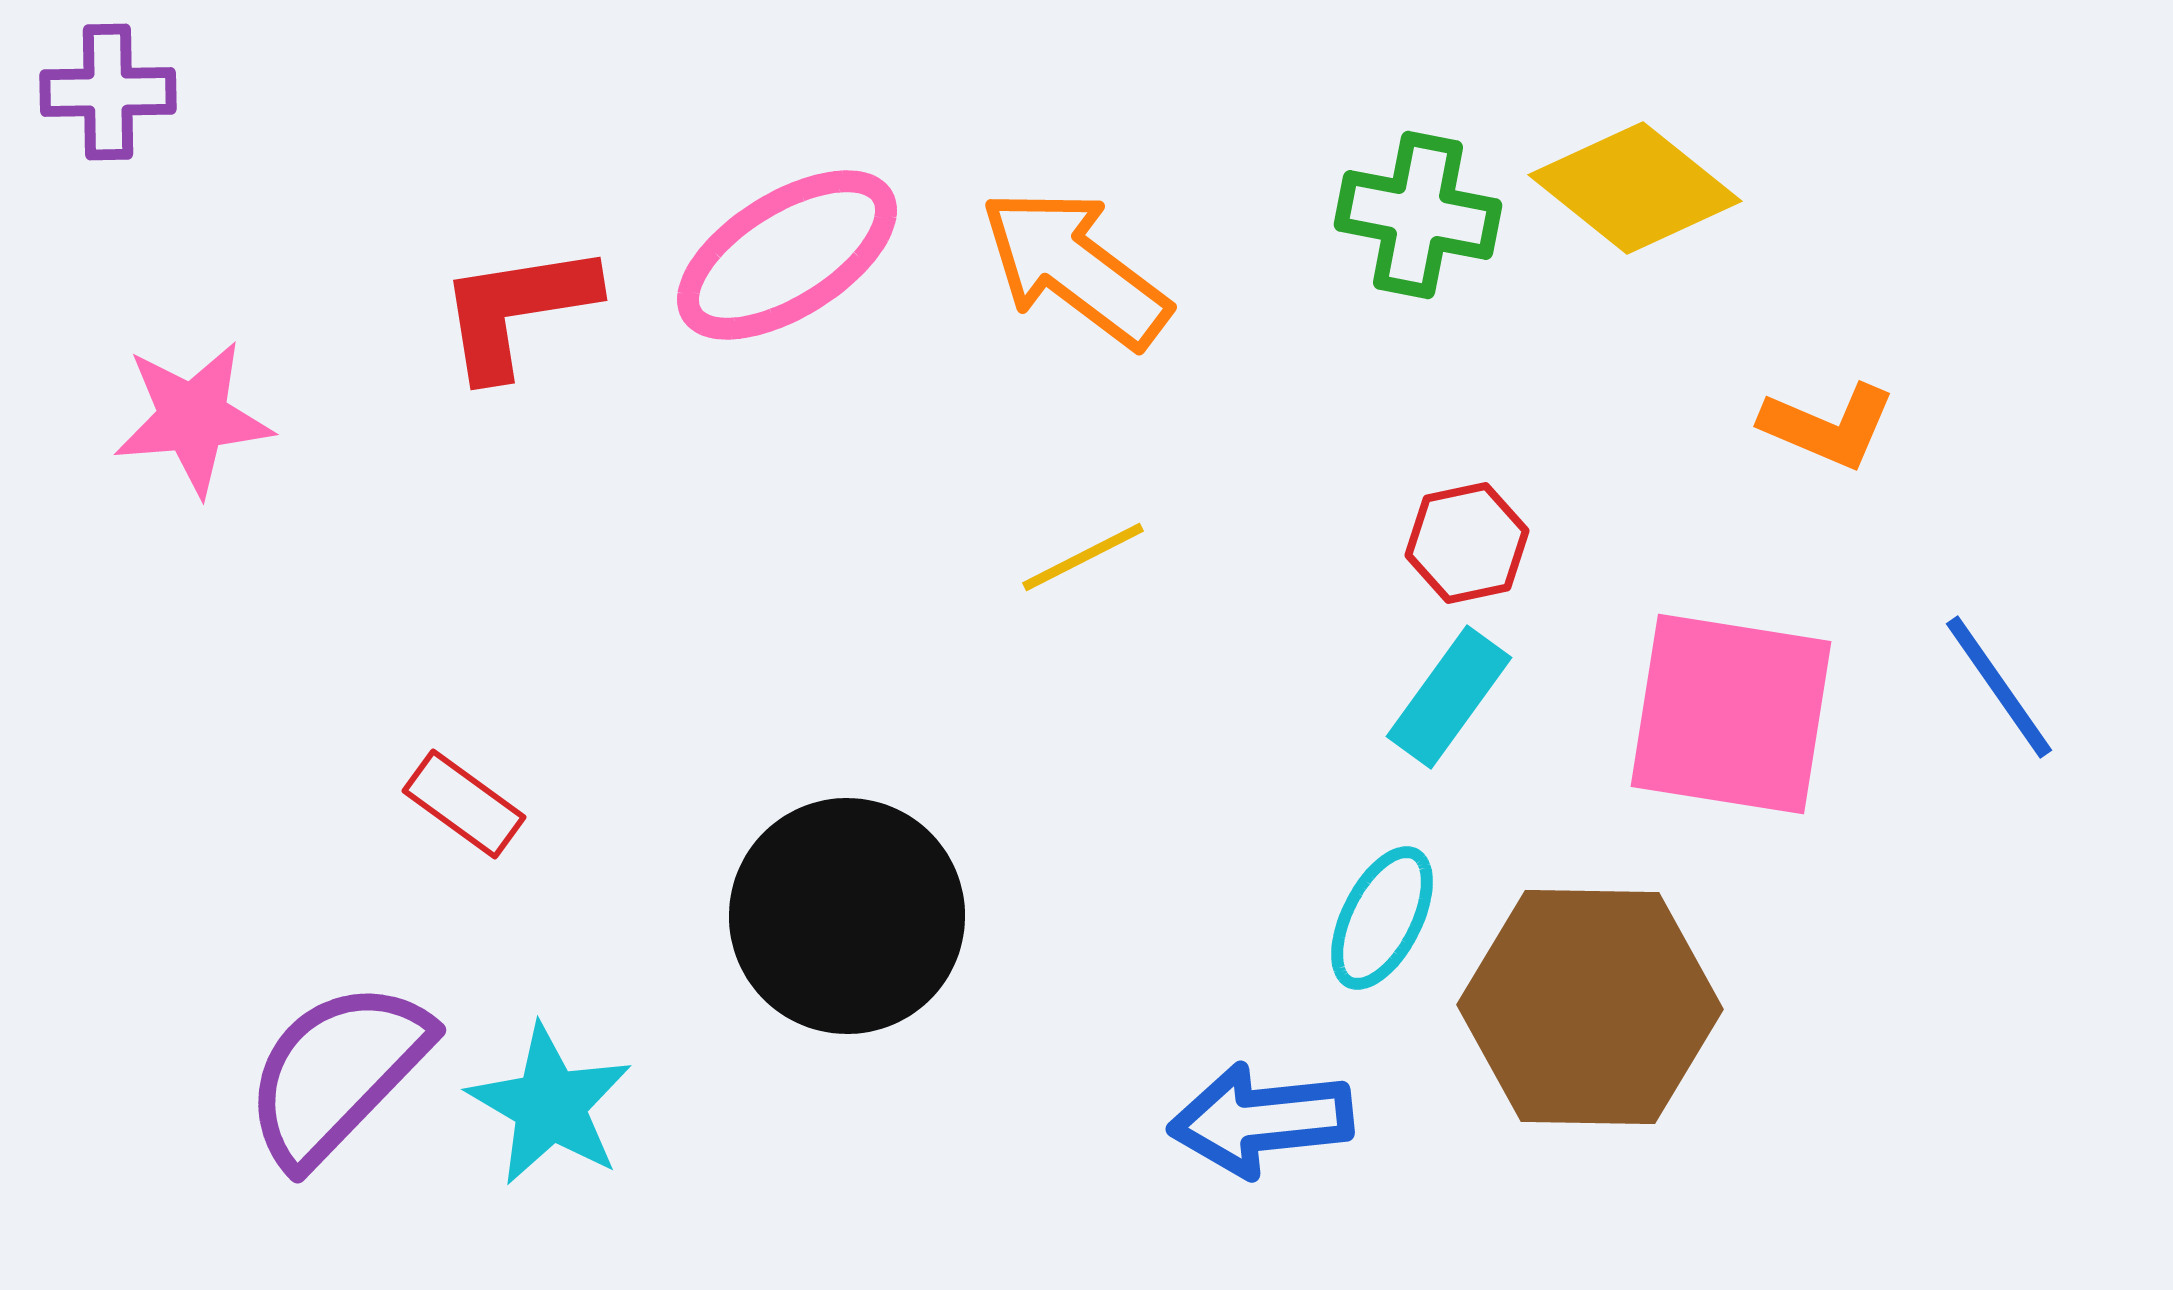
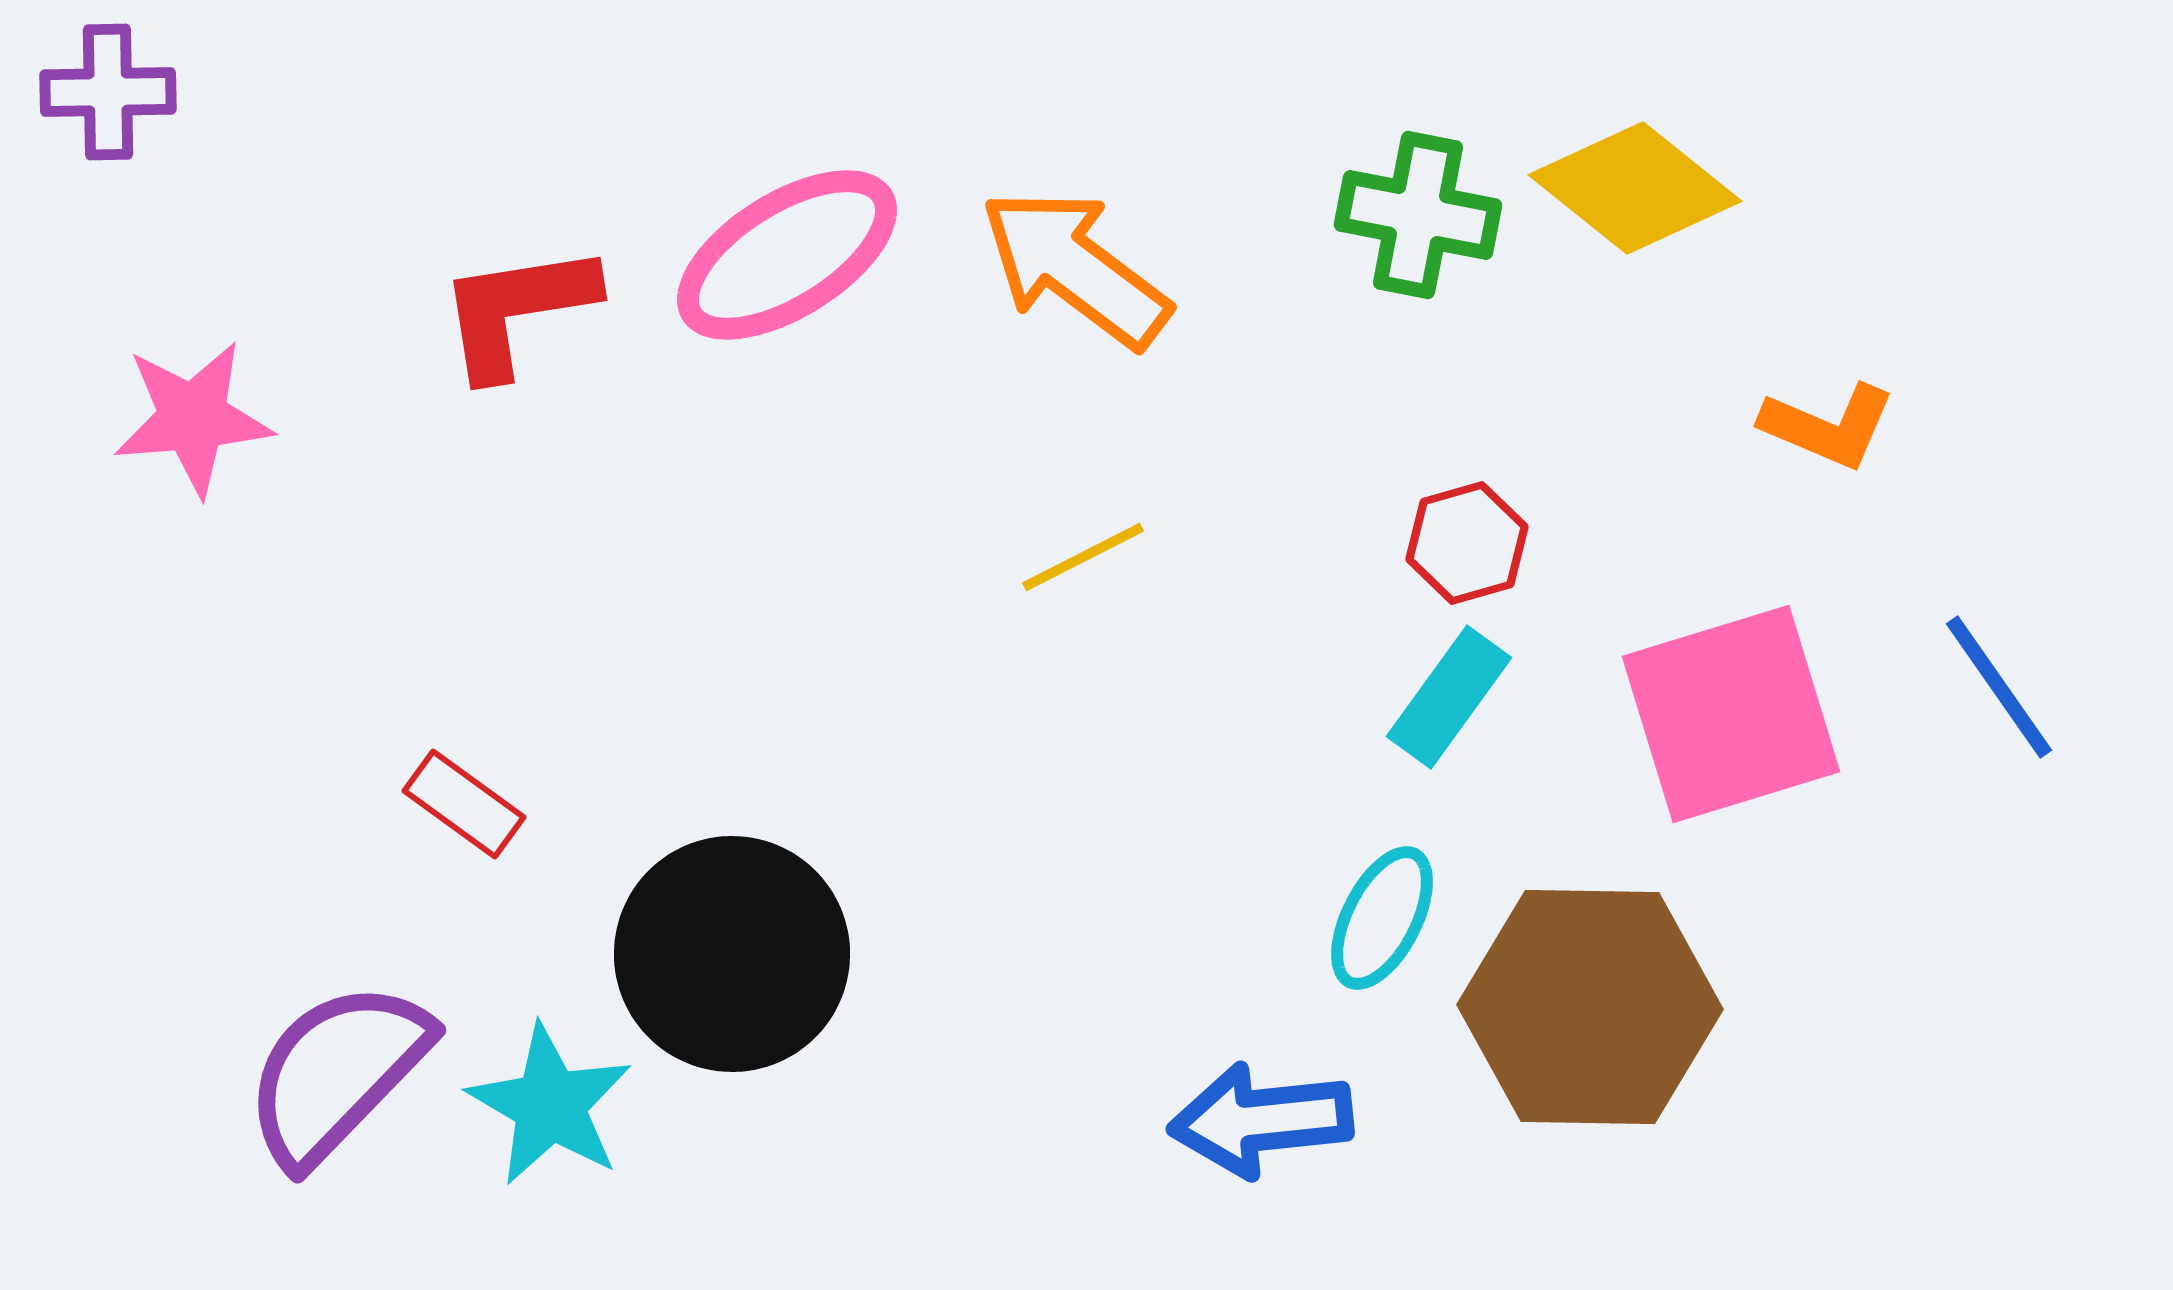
red hexagon: rotated 4 degrees counterclockwise
pink square: rotated 26 degrees counterclockwise
black circle: moved 115 px left, 38 px down
